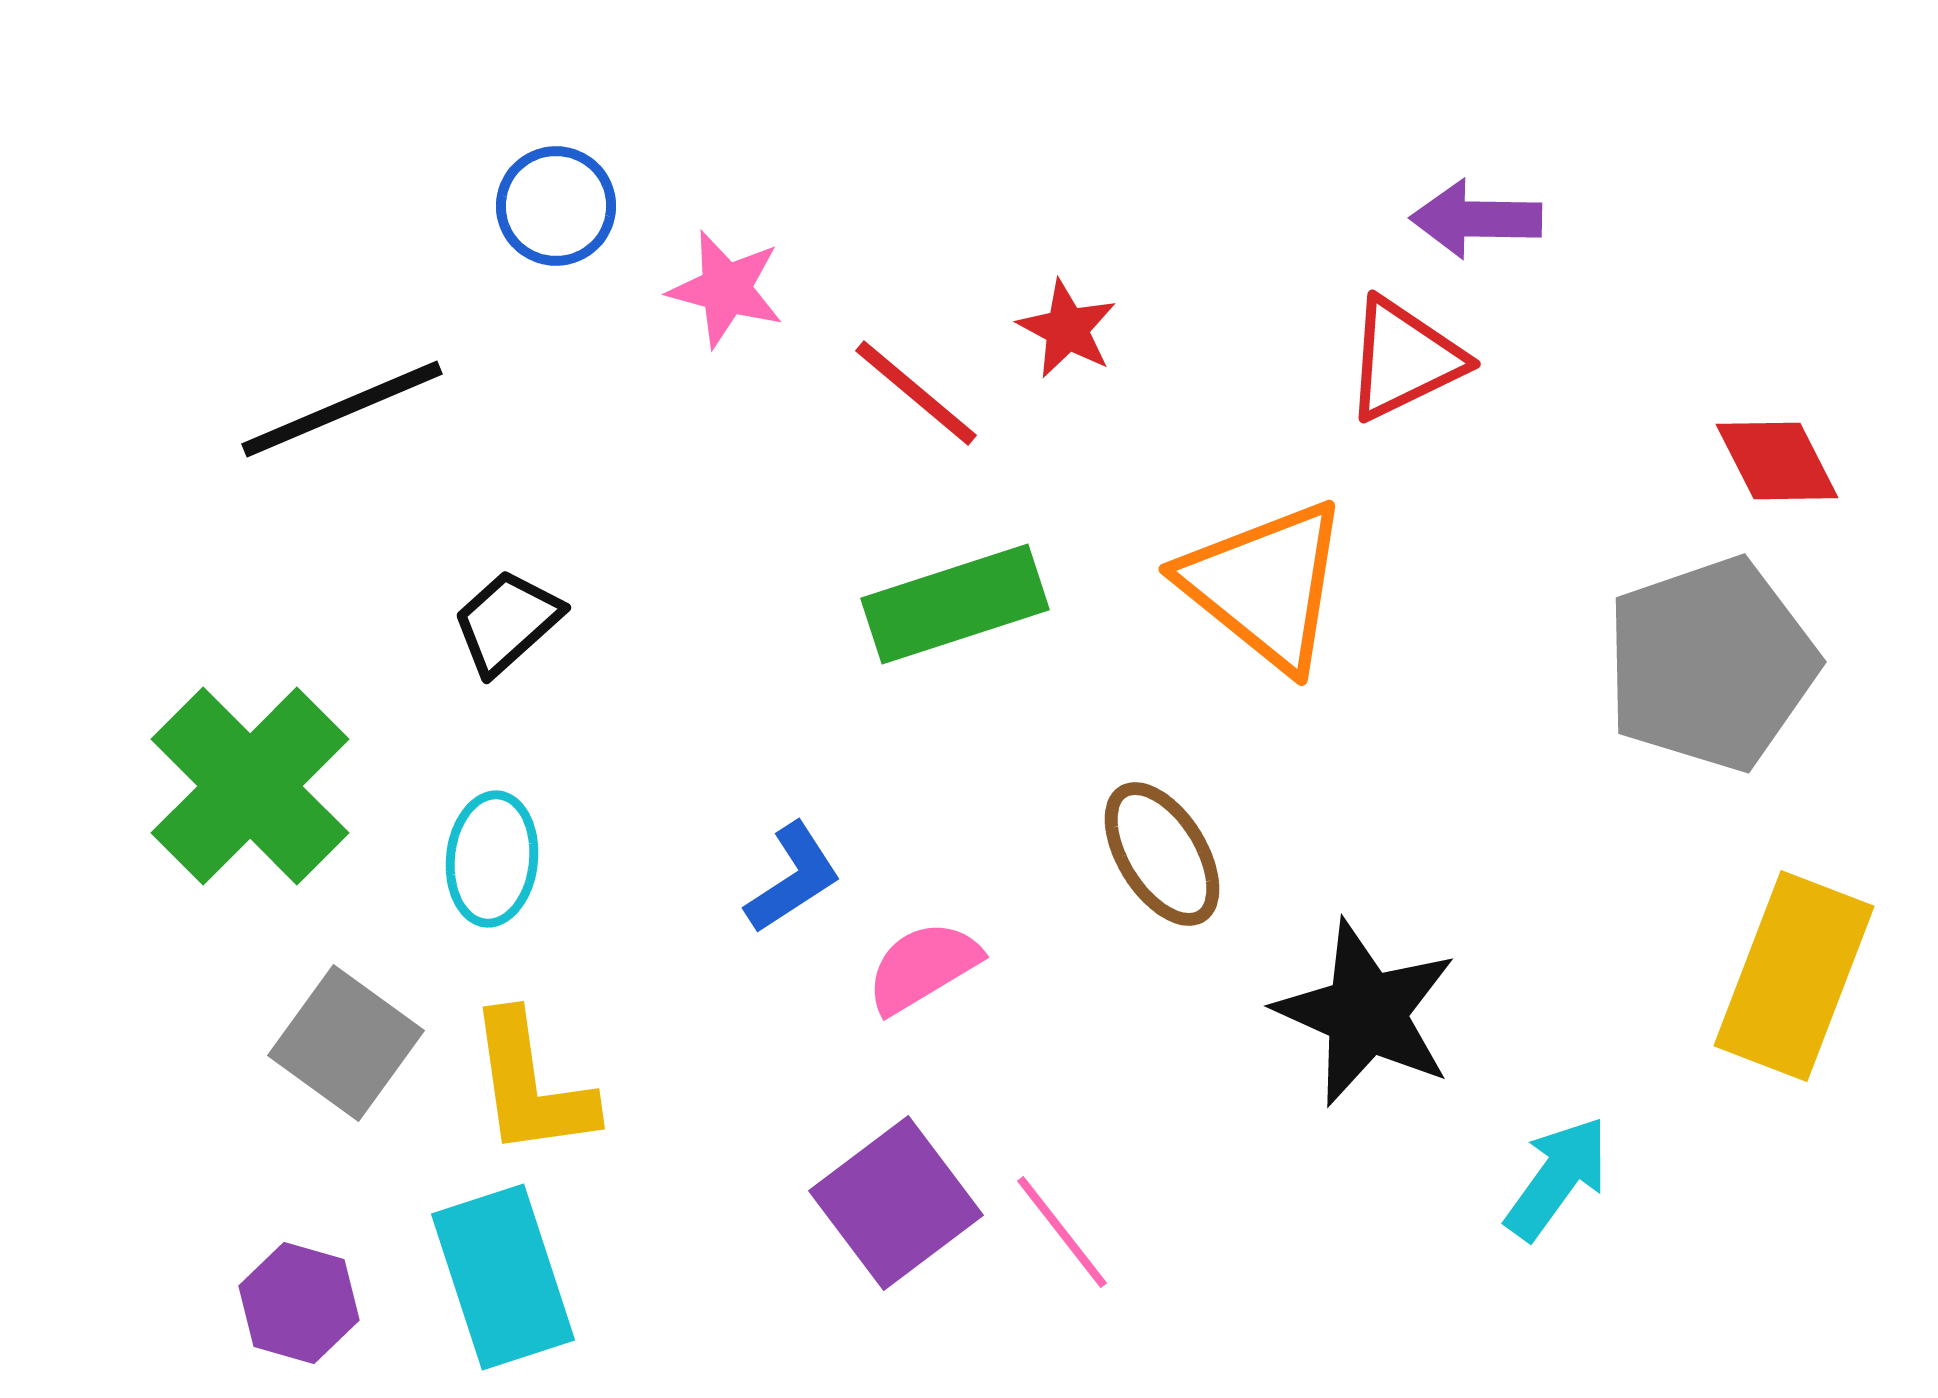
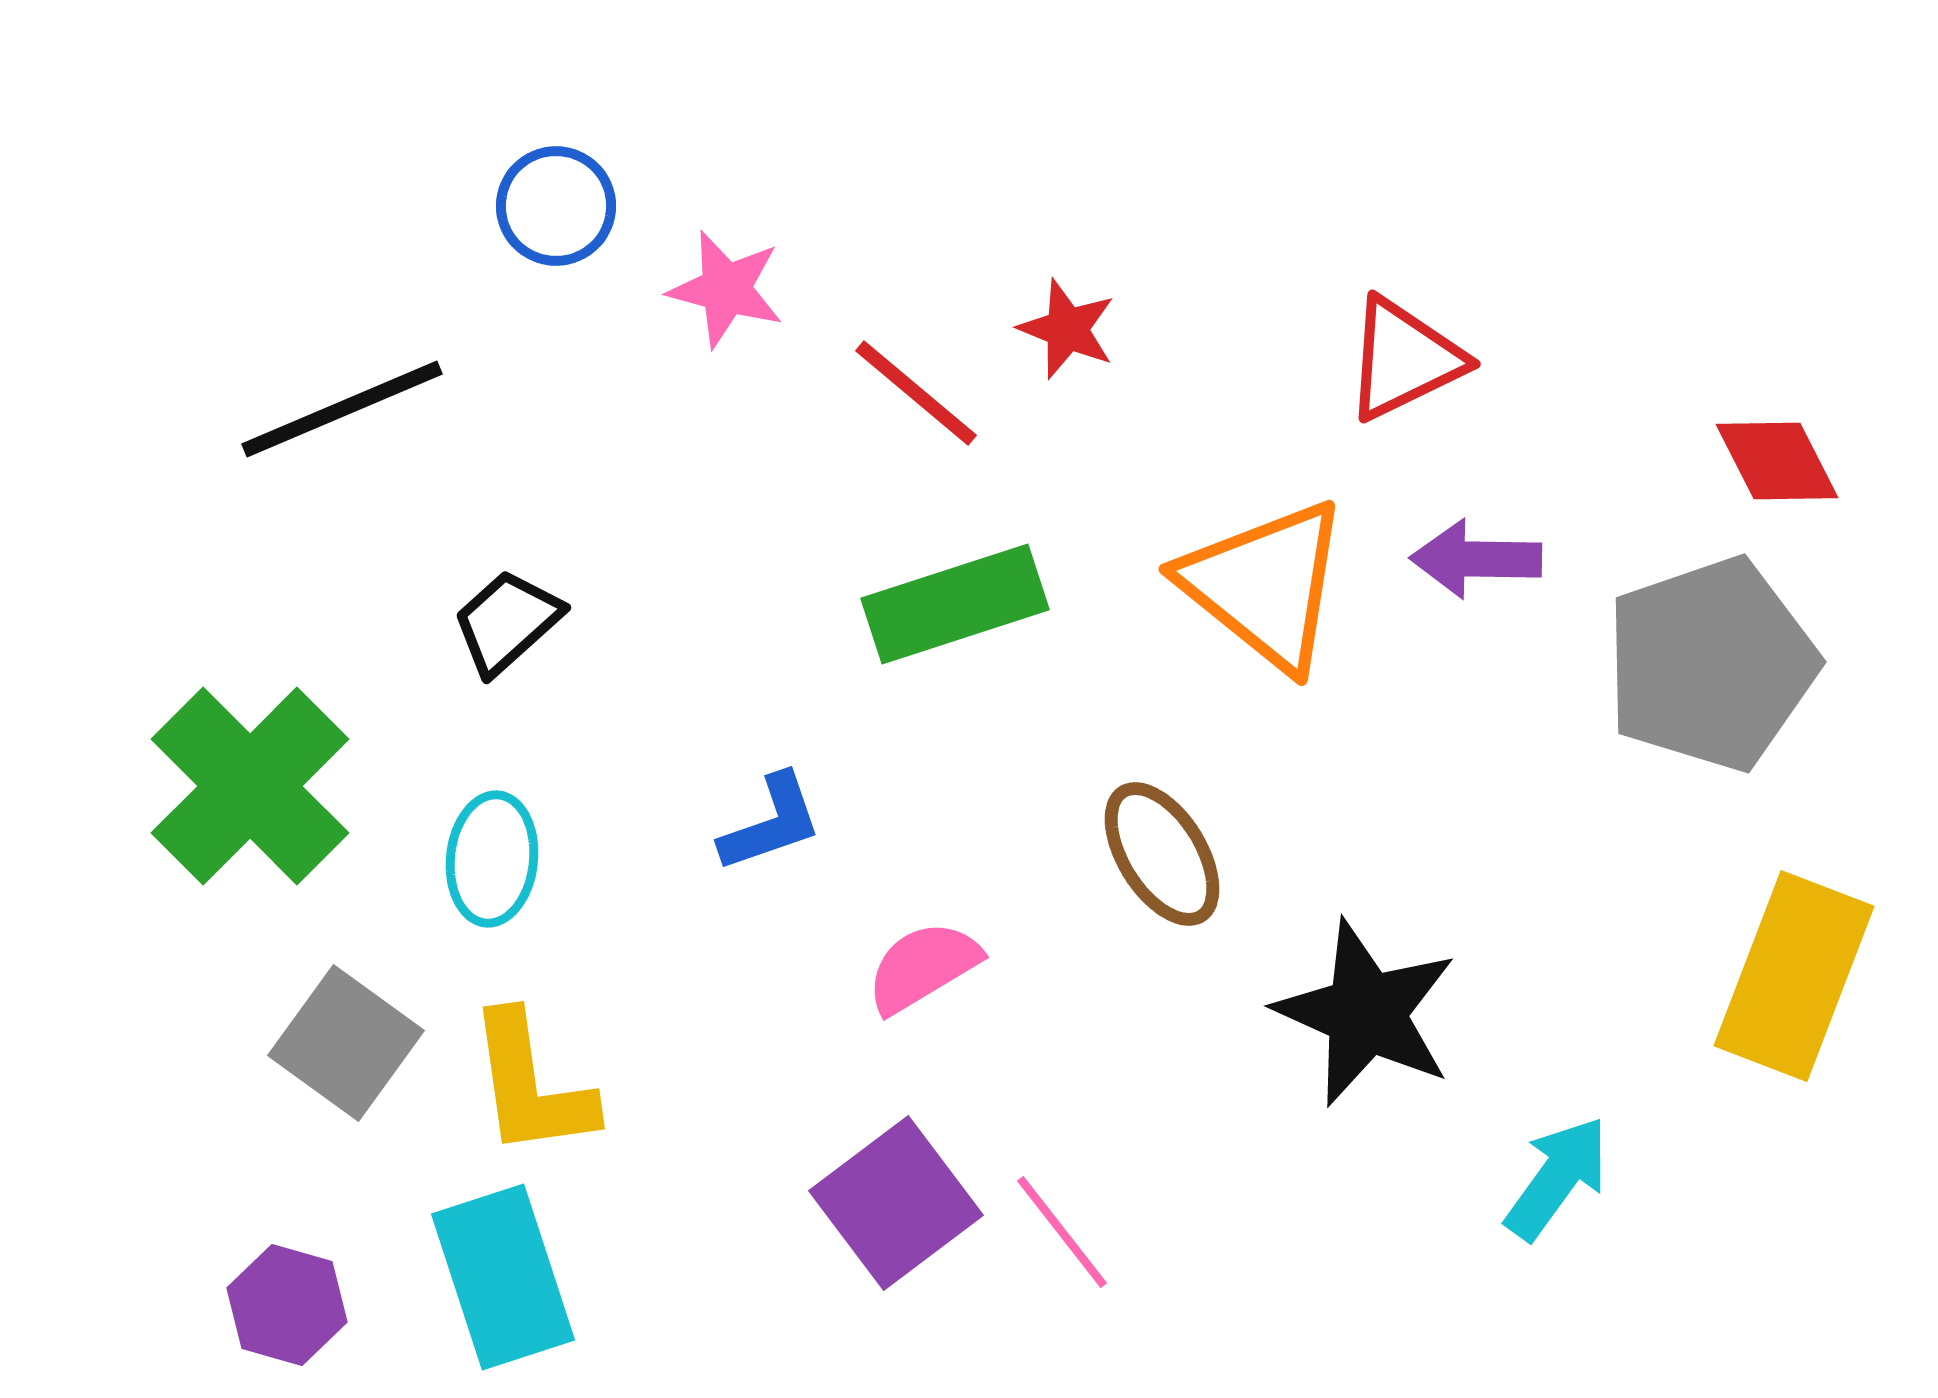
purple arrow: moved 340 px down
red star: rotated 6 degrees counterclockwise
blue L-shape: moved 22 px left, 55 px up; rotated 14 degrees clockwise
purple hexagon: moved 12 px left, 2 px down
